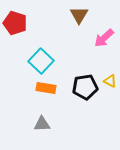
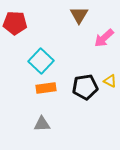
red pentagon: rotated 15 degrees counterclockwise
orange rectangle: rotated 18 degrees counterclockwise
